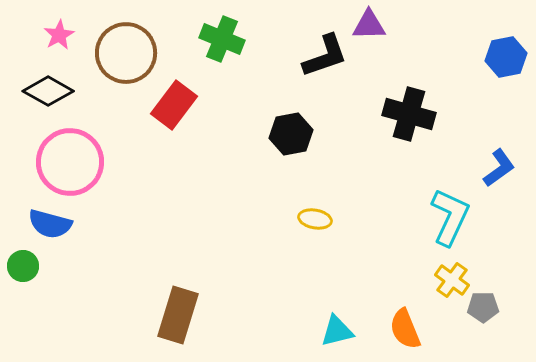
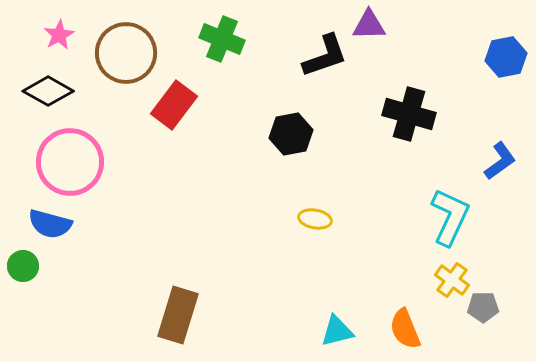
blue L-shape: moved 1 px right, 7 px up
